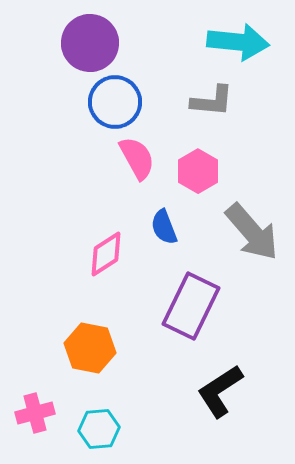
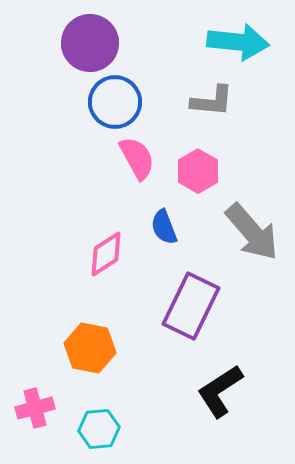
pink cross: moved 5 px up
